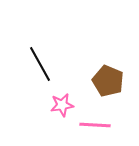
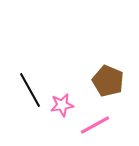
black line: moved 10 px left, 26 px down
pink line: rotated 32 degrees counterclockwise
